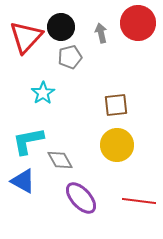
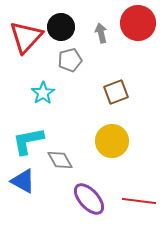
gray pentagon: moved 3 px down
brown square: moved 13 px up; rotated 15 degrees counterclockwise
yellow circle: moved 5 px left, 4 px up
purple ellipse: moved 8 px right, 1 px down
